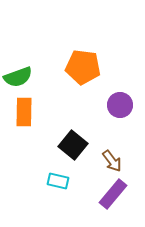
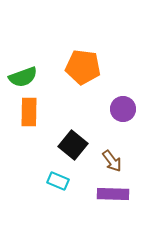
green semicircle: moved 5 px right
purple circle: moved 3 px right, 4 px down
orange rectangle: moved 5 px right
cyan rectangle: rotated 10 degrees clockwise
purple rectangle: rotated 52 degrees clockwise
